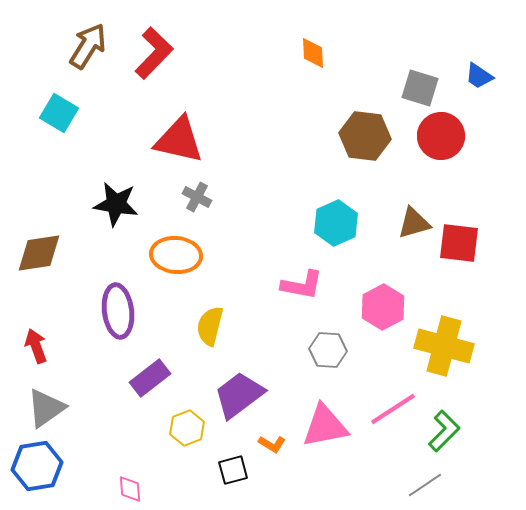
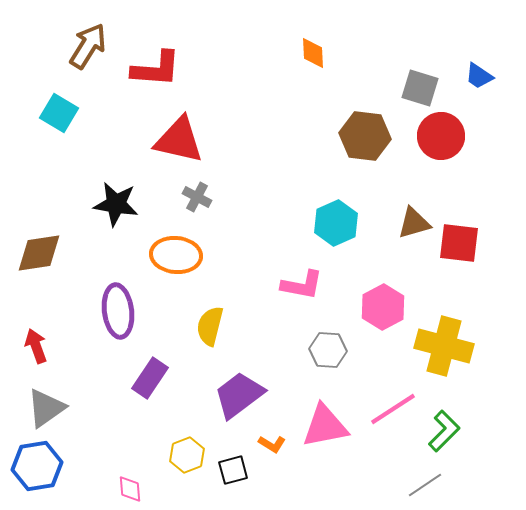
red L-shape: moved 2 px right, 16 px down; rotated 50 degrees clockwise
purple rectangle: rotated 18 degrees counterclockwise
yellow hexagon: moved 27 px down
